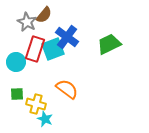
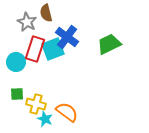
brown semicircle: moved 2 px right, 2 px up; rotated 126 degrees clockwise
orange semicircle: moved 23 px down
